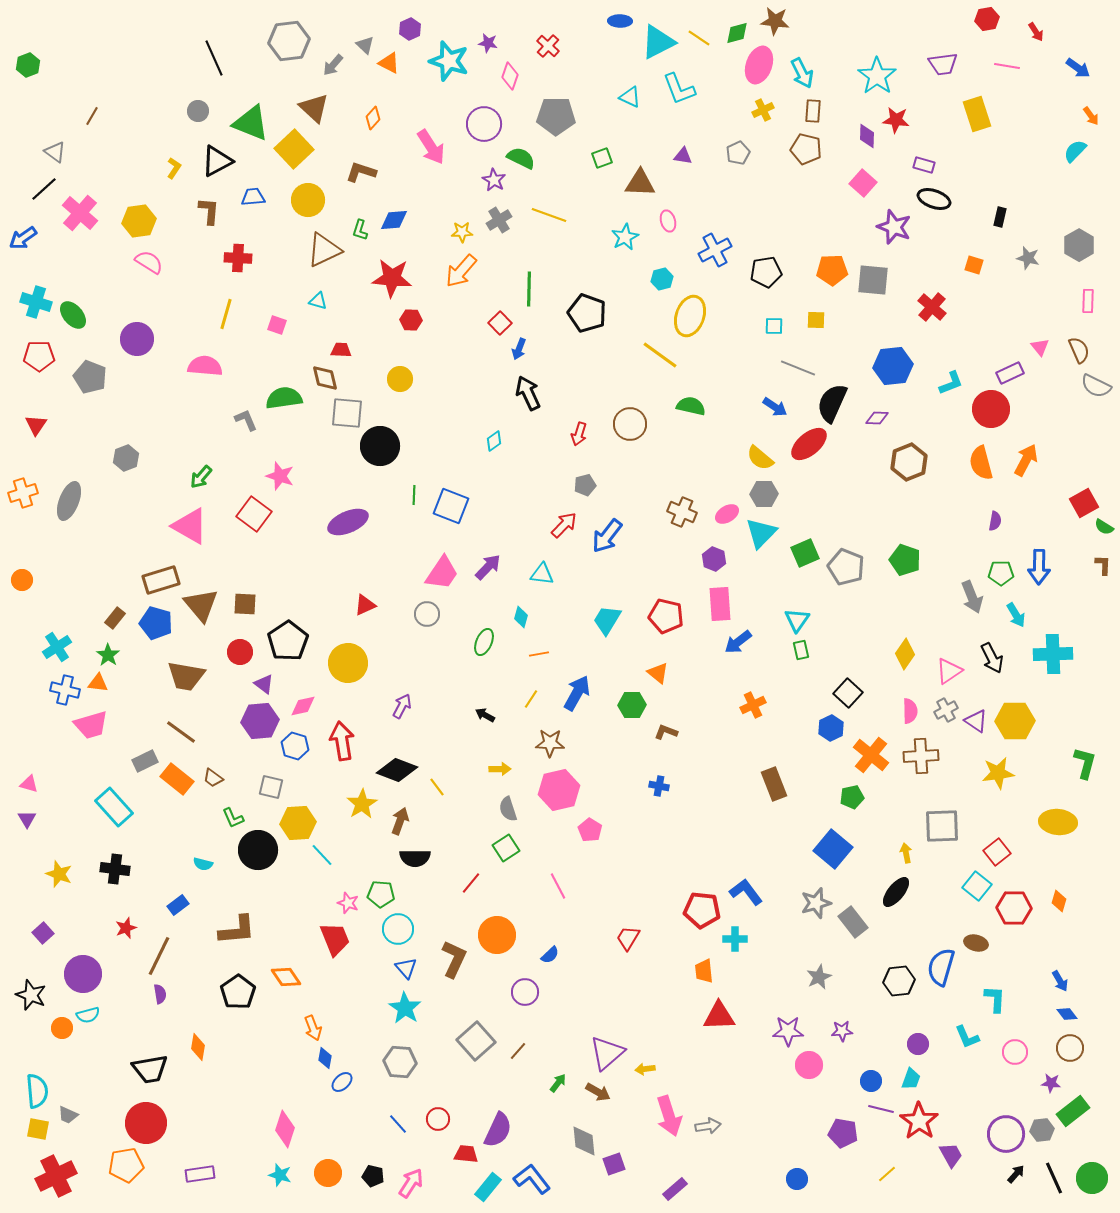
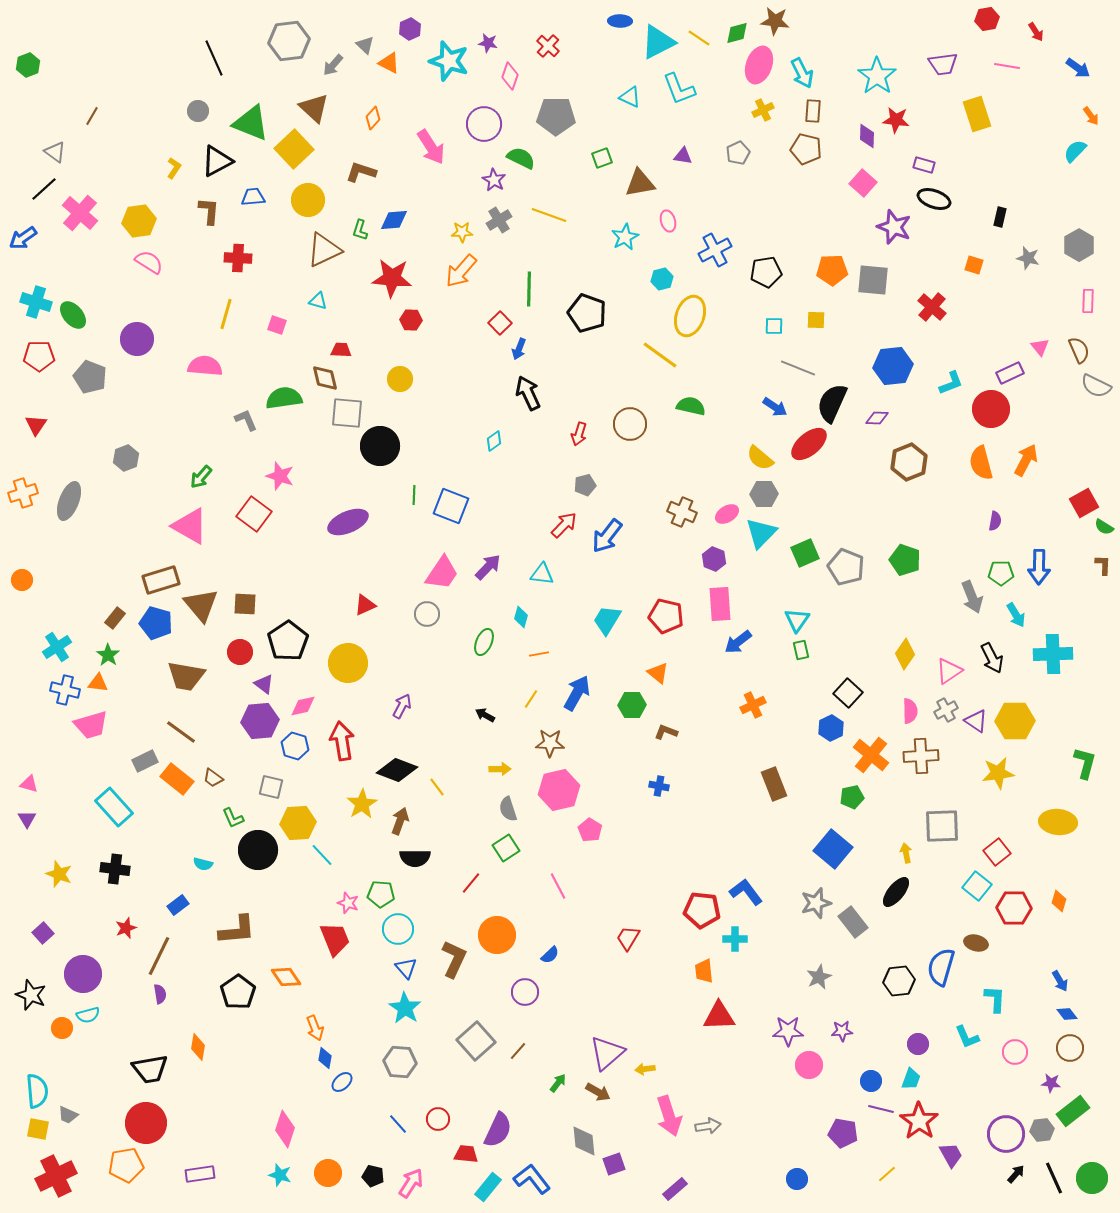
brown triangle at (640, 183): rotated 12 degrees counterclockwise
orange arrow at (313, 1028): moved 2 px right
